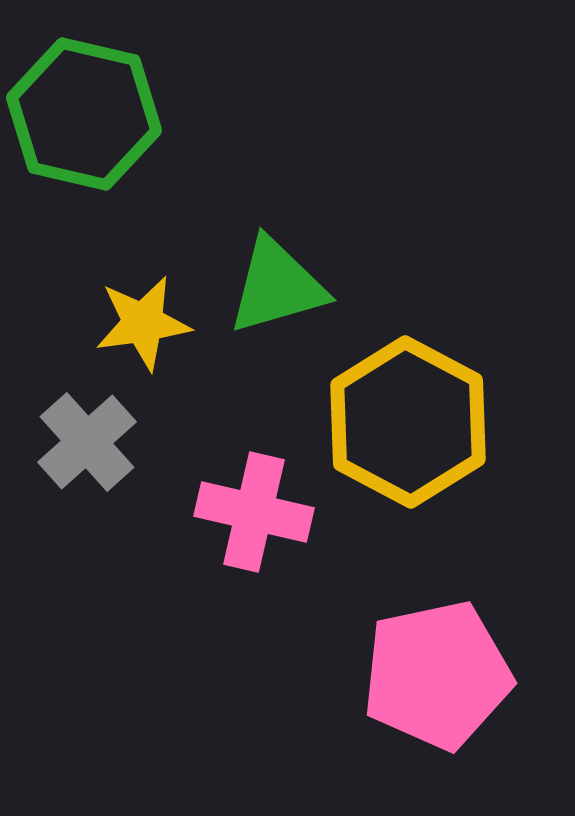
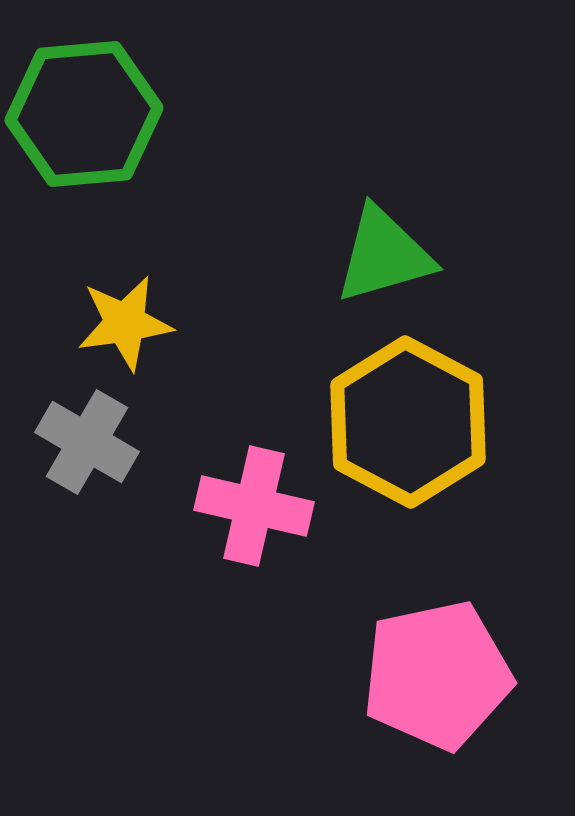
green hexagon: rotated 18 degrees counterclockwise
green triangle: moved 107 px right, 31 px up
yellow star: moved 18 px left
gray cross: rotated 18 degrees counterclockwise
pink cross: moved 6 px up
